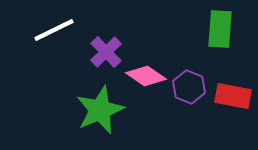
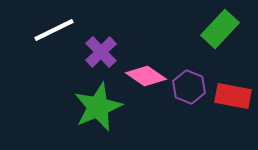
green rectangle: rotated 39 degrees clockwise
purple cross: moved 5 px left
green star: moved 2 px left, 3 px up
